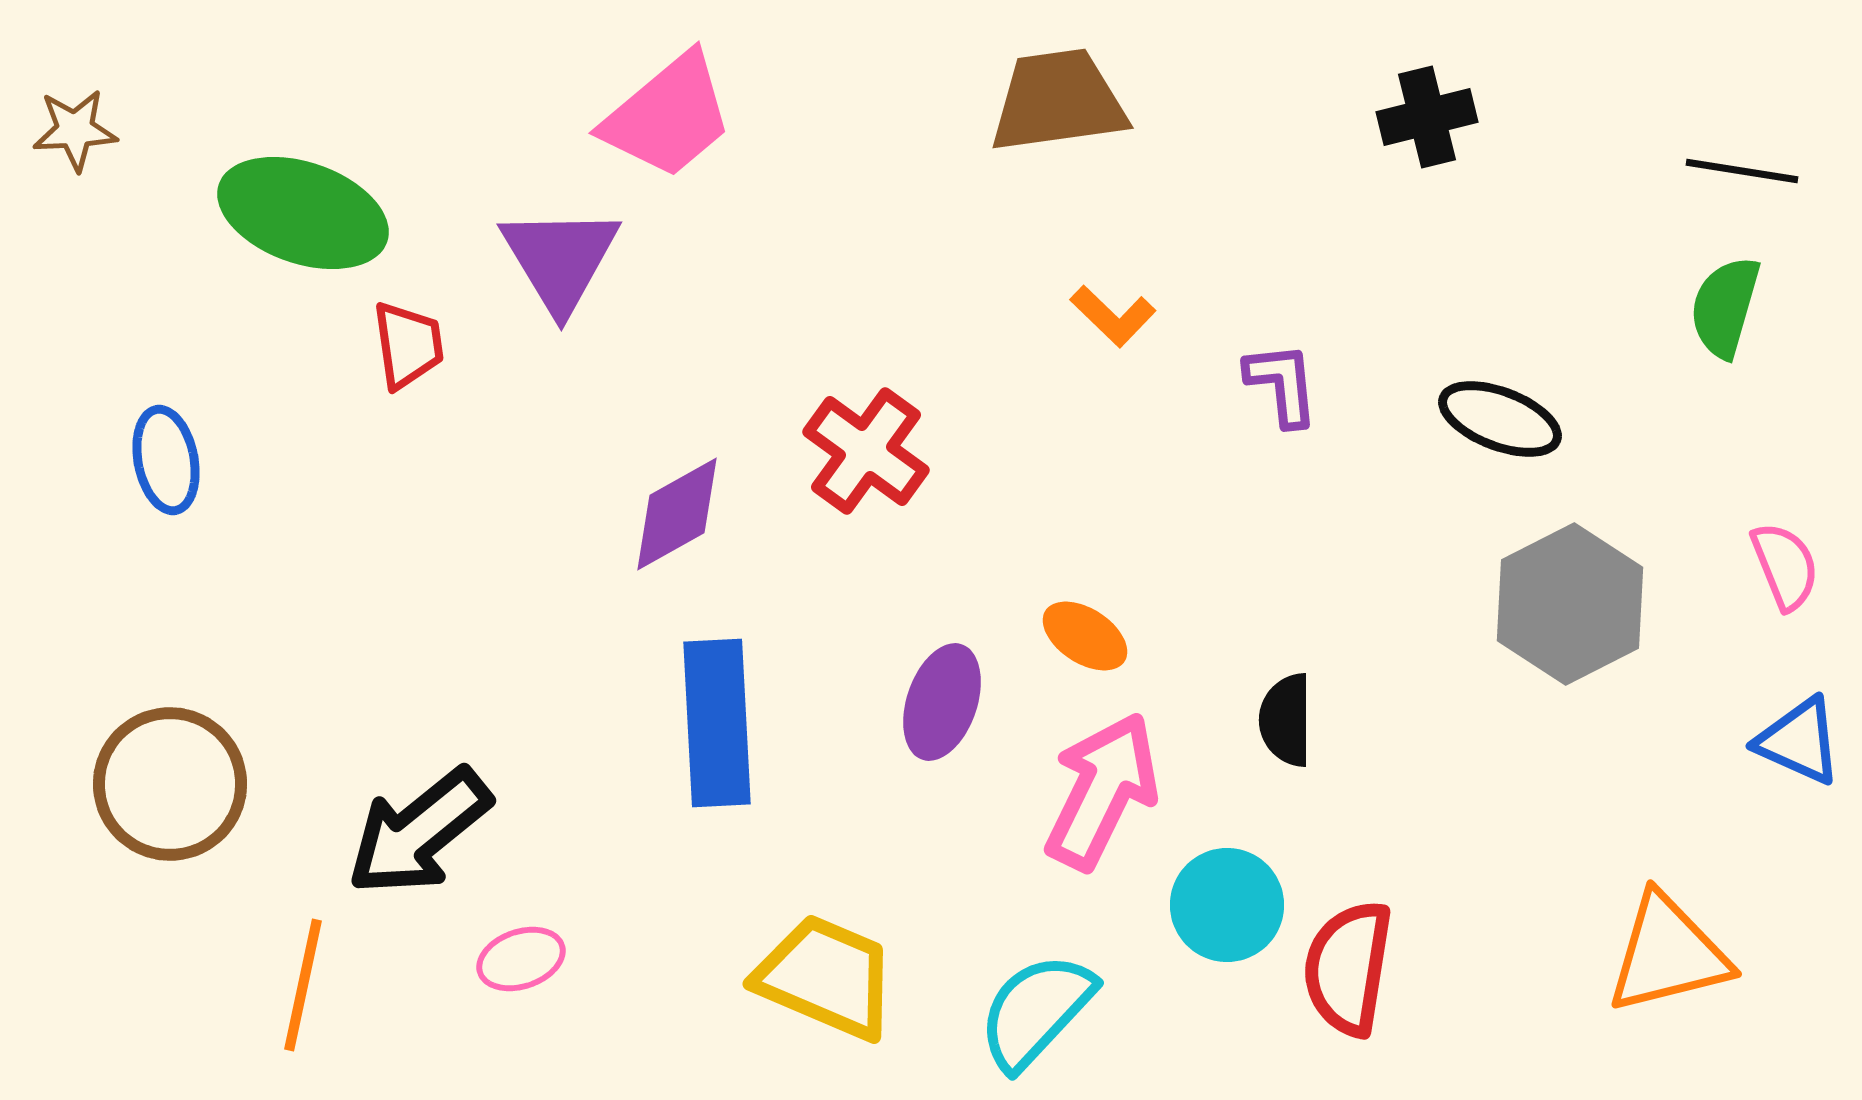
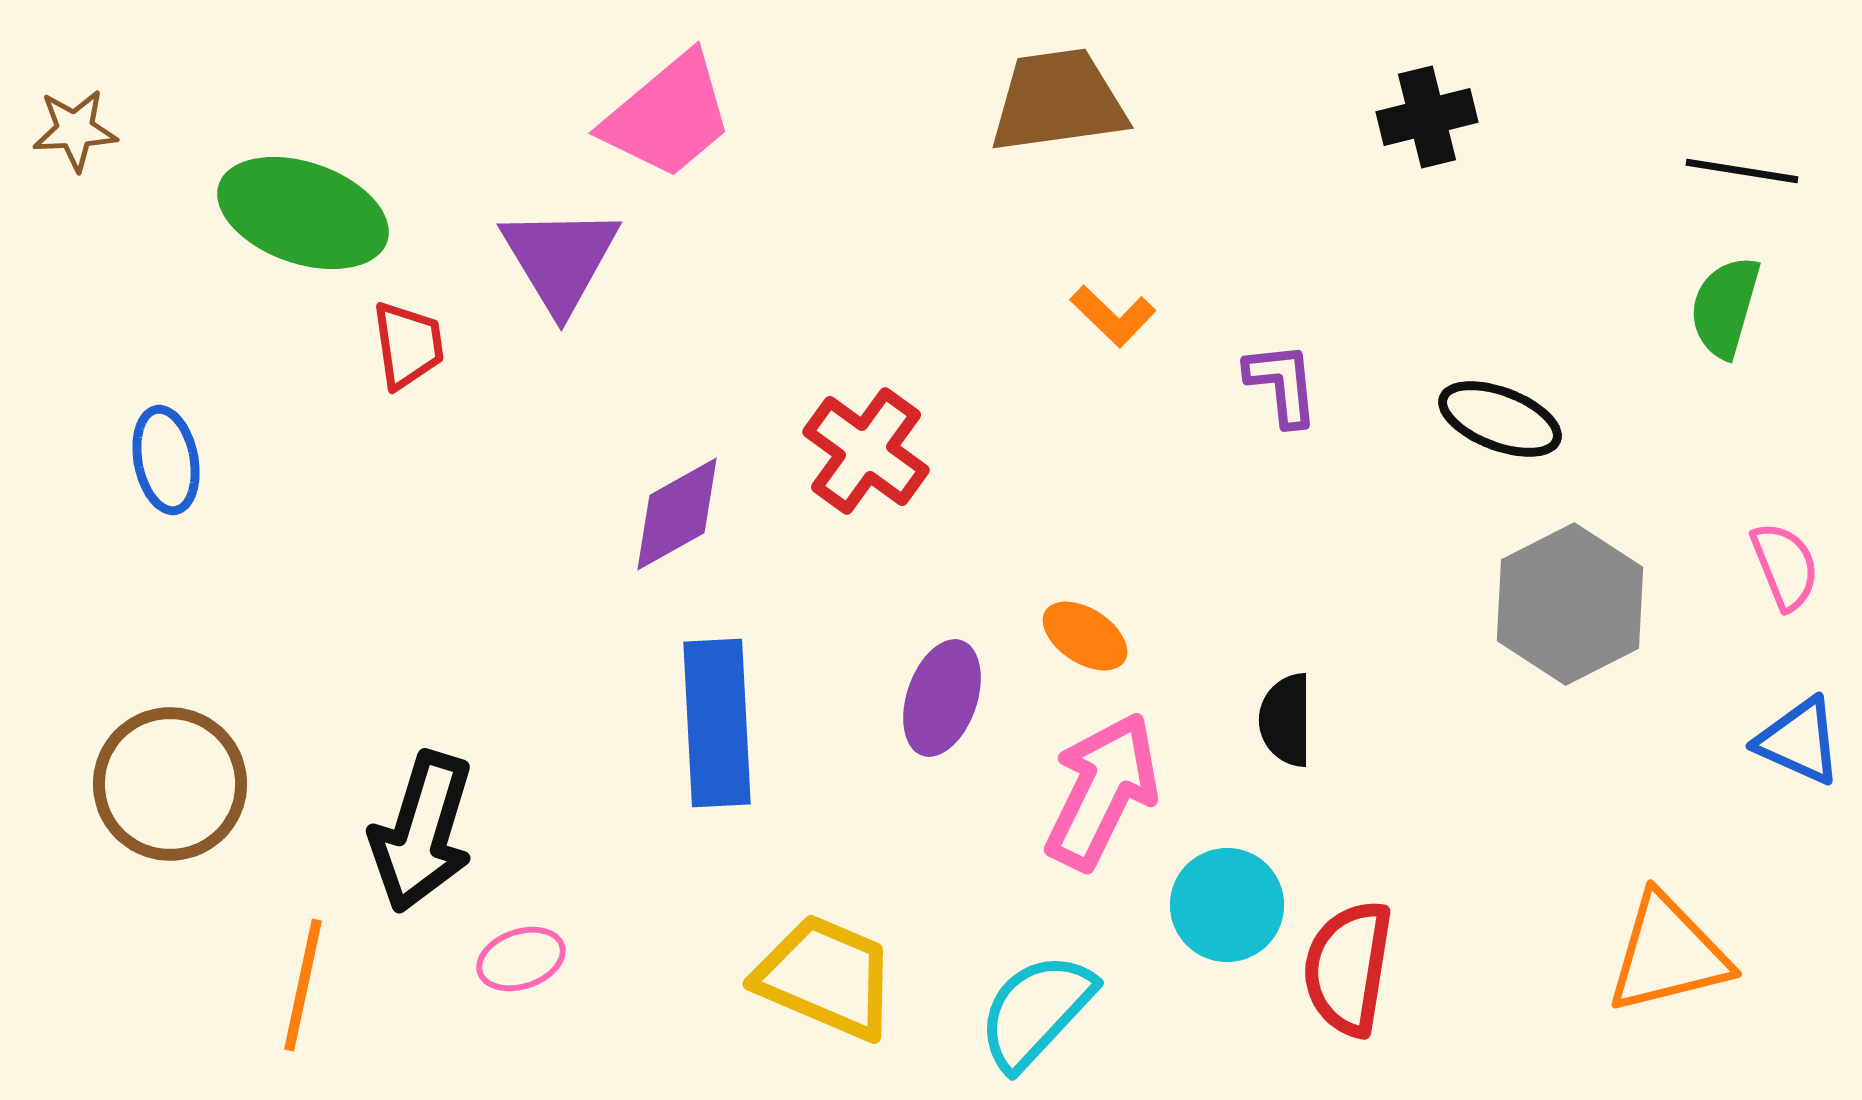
purple ellipse: moved 4 px up
black arrow: moved 3 px right; rotated 34 degrees counterclockwise
